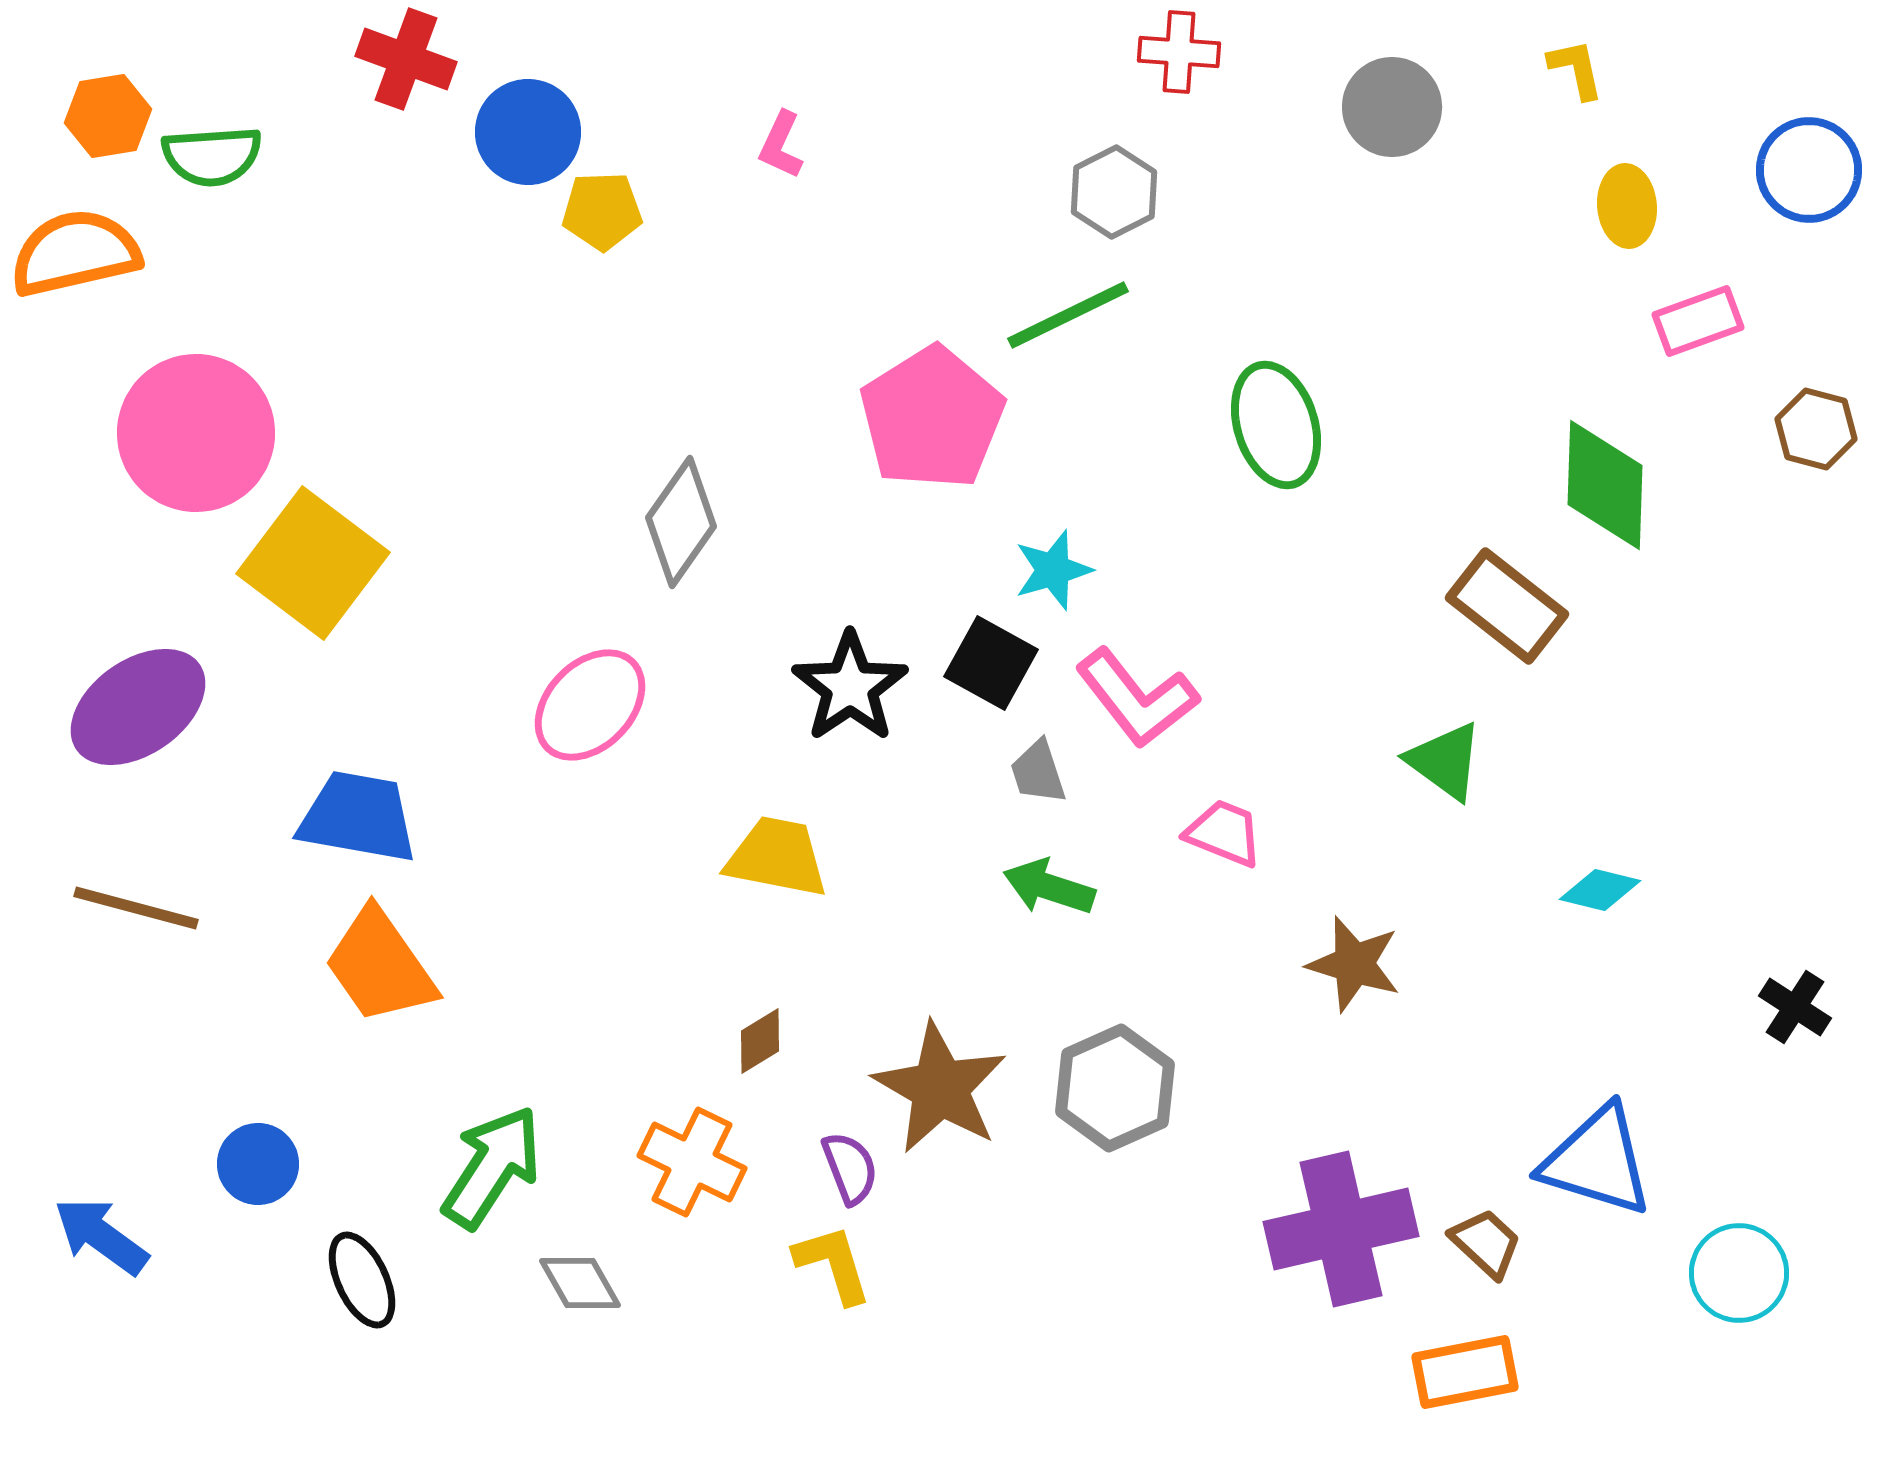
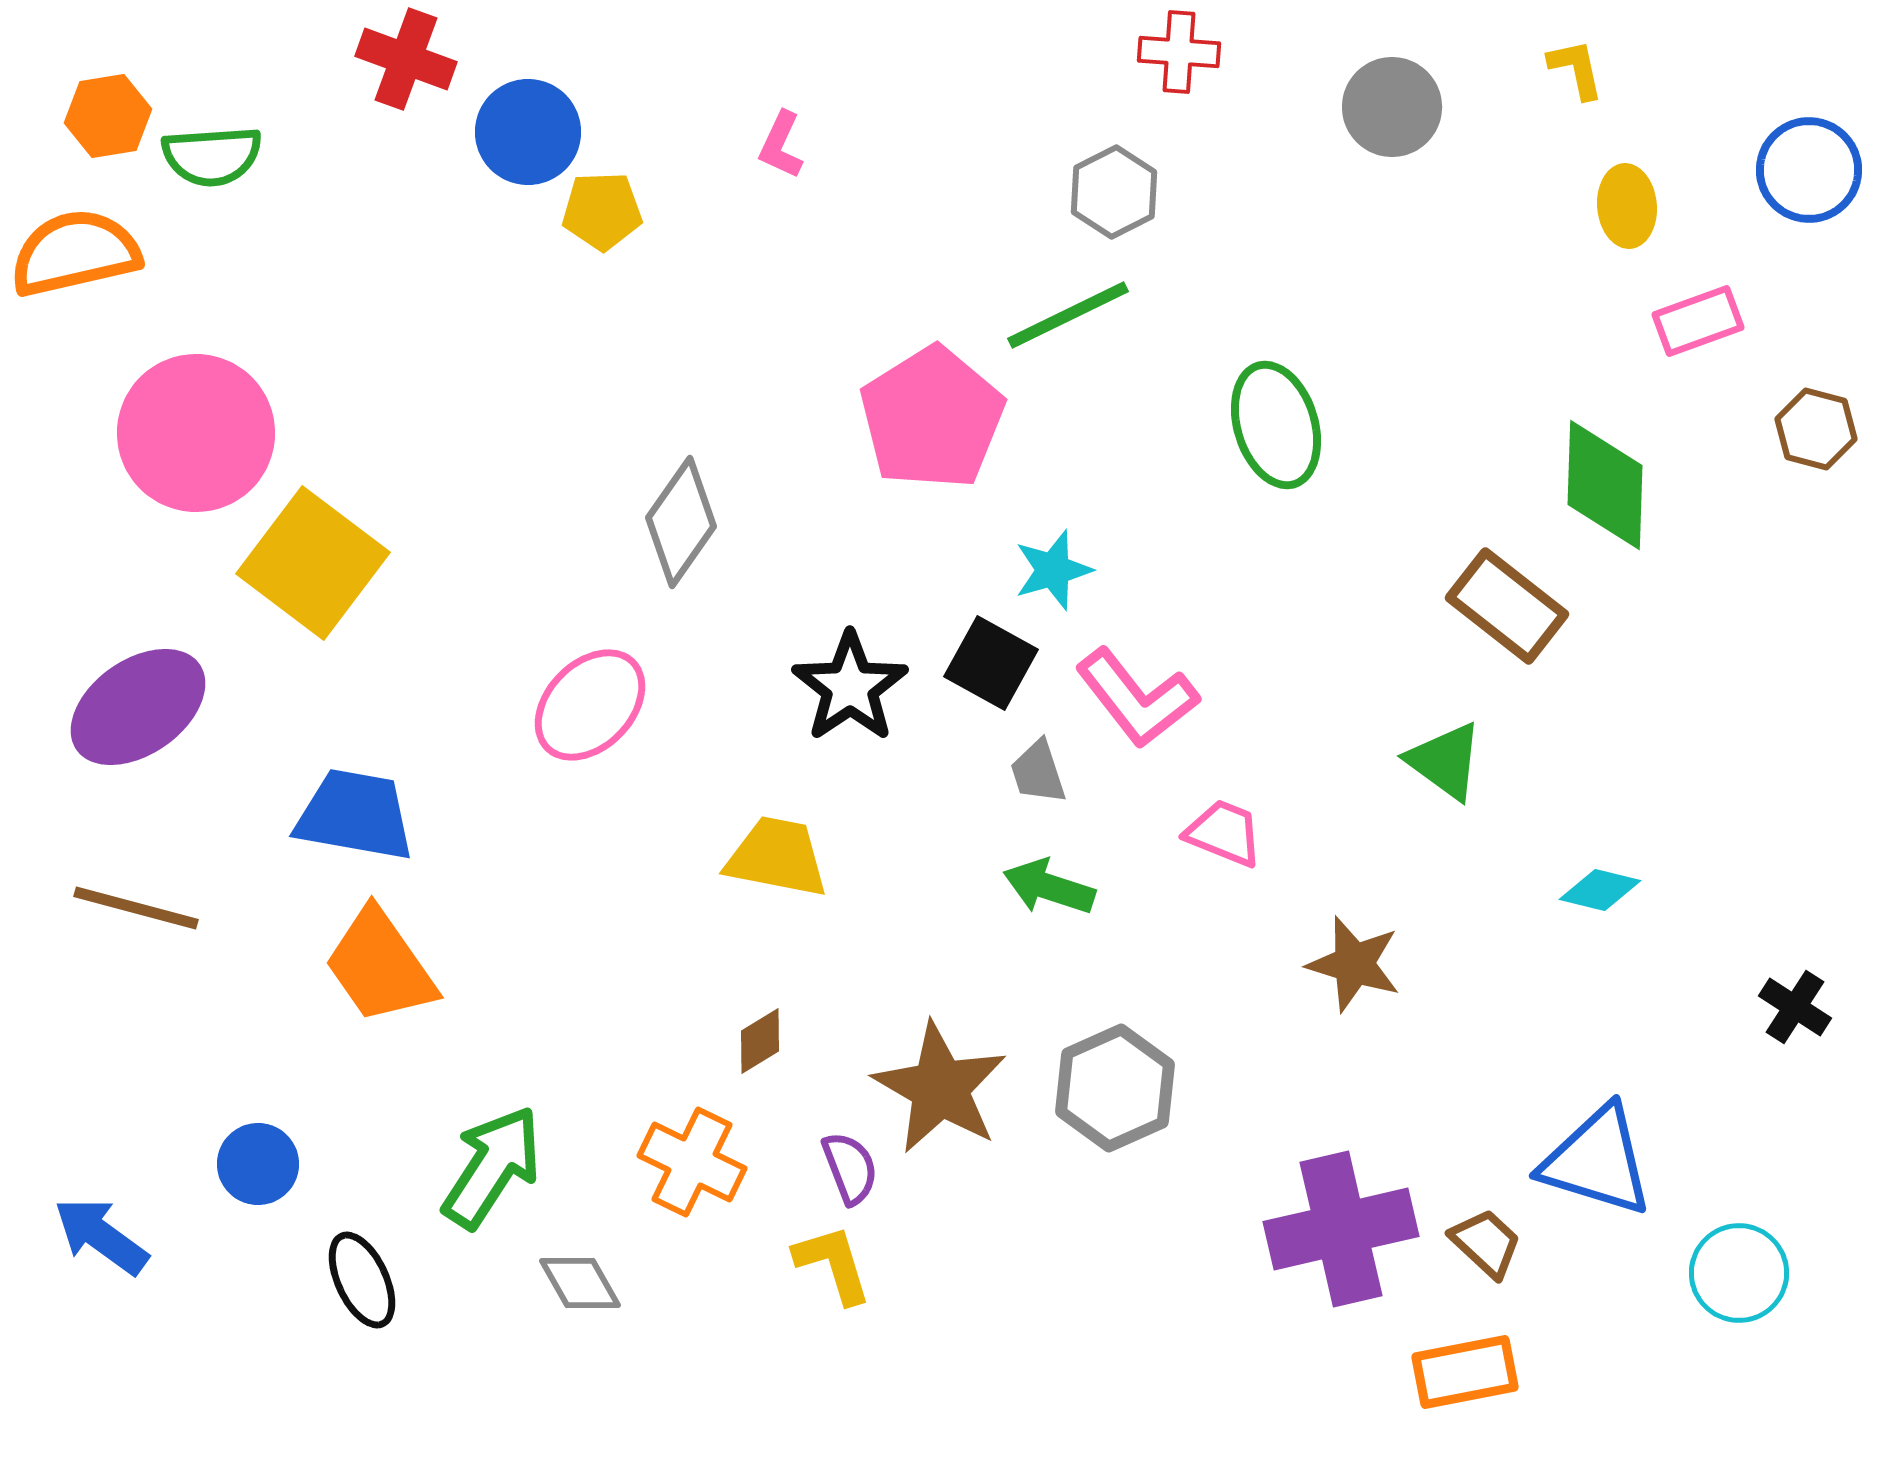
blue trapezoid at (358, 817): moved 3 px left, 2 px up
